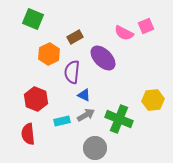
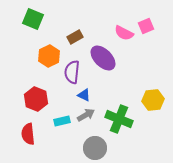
orange hexagon: moved 2 px down
